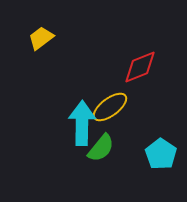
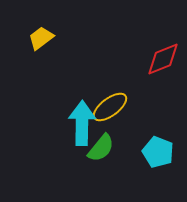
red diamond: moved 23 px right, 8 px up
cyan pentagon: moved 3 px left, 2 px up; rotated 12 degrees counterclockwise
